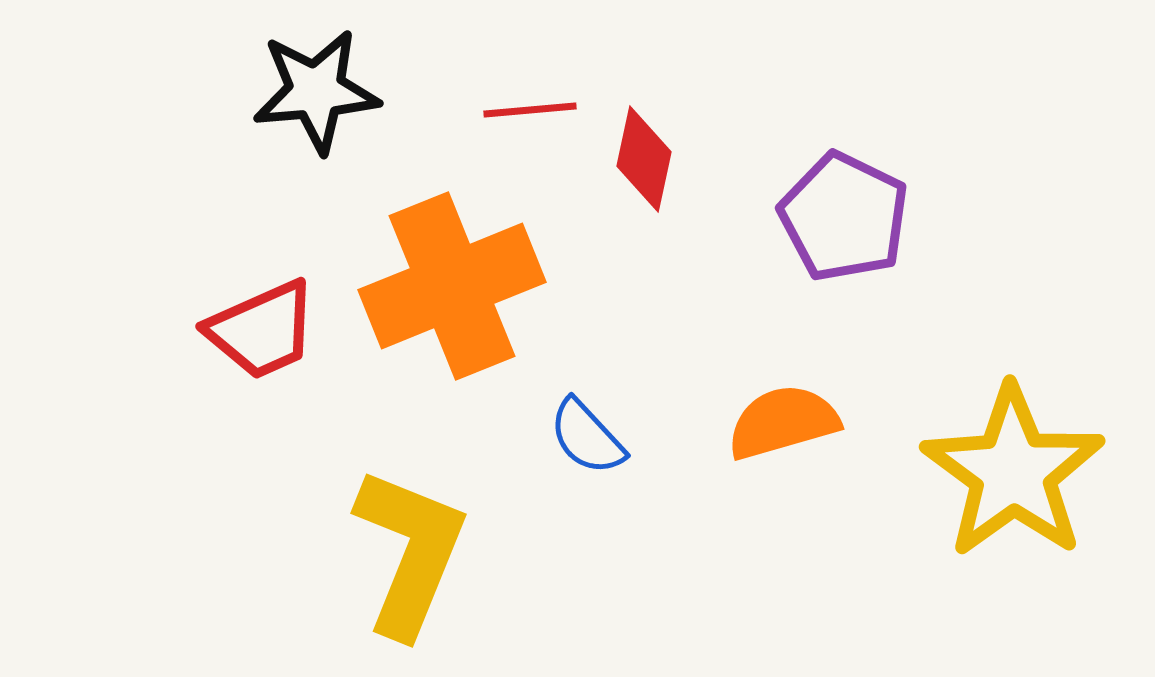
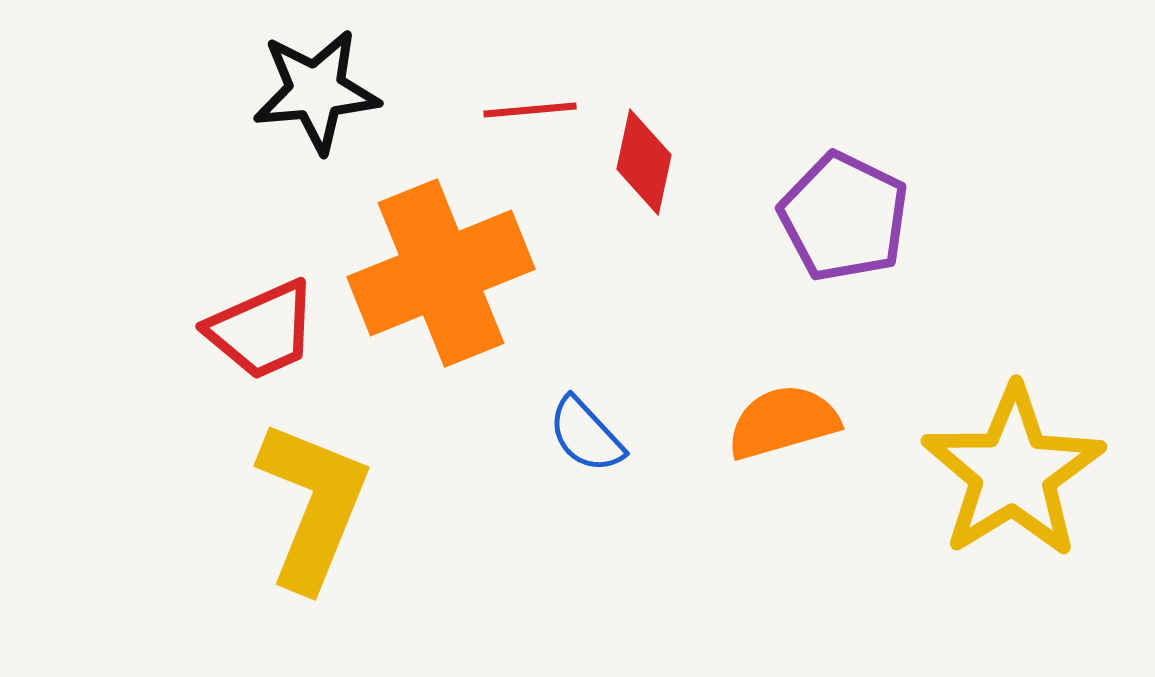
red diamond: moved 3 px down
orange cross: moved 11 px left, 13 px up
blue semicircle: moved 1 px left, 2 px up
yellow star: rotated 4 degrees clockwise
yellow L-shape: moved 97 px left, 47 px up
